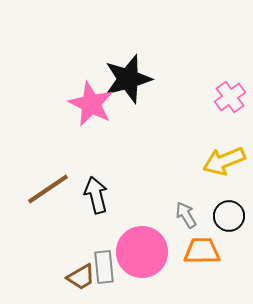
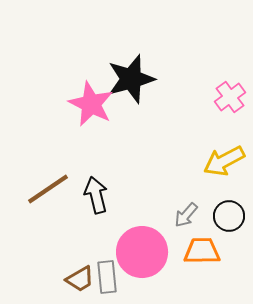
black star: moved 3 px right
yellow arrow: rotated 6 degrees counterclockwise
gray arrow: rotated 108 degrees counterclockwise
gray rectangle: moved 3 px right, 10 px down
brown trapezoid: moved 1 px left, 2 px down
